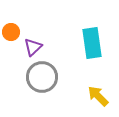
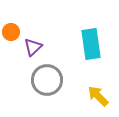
cyan rectangle: moved 1 px left, 1 px down
gray circle: moved 5 px right, 3 px down
